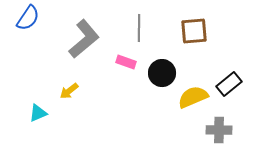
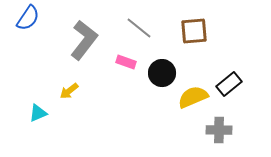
gray line: rotated 52 degrees counterclockwise
gray L-shape: moved 1 px down; rotated 12 degrees counterclockwise
